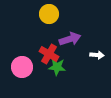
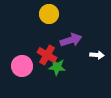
purple arrow: moved 1 px right, 1 px down
red cross: moved 2 px left, 1 px down
pink circle: moved 1 px up
